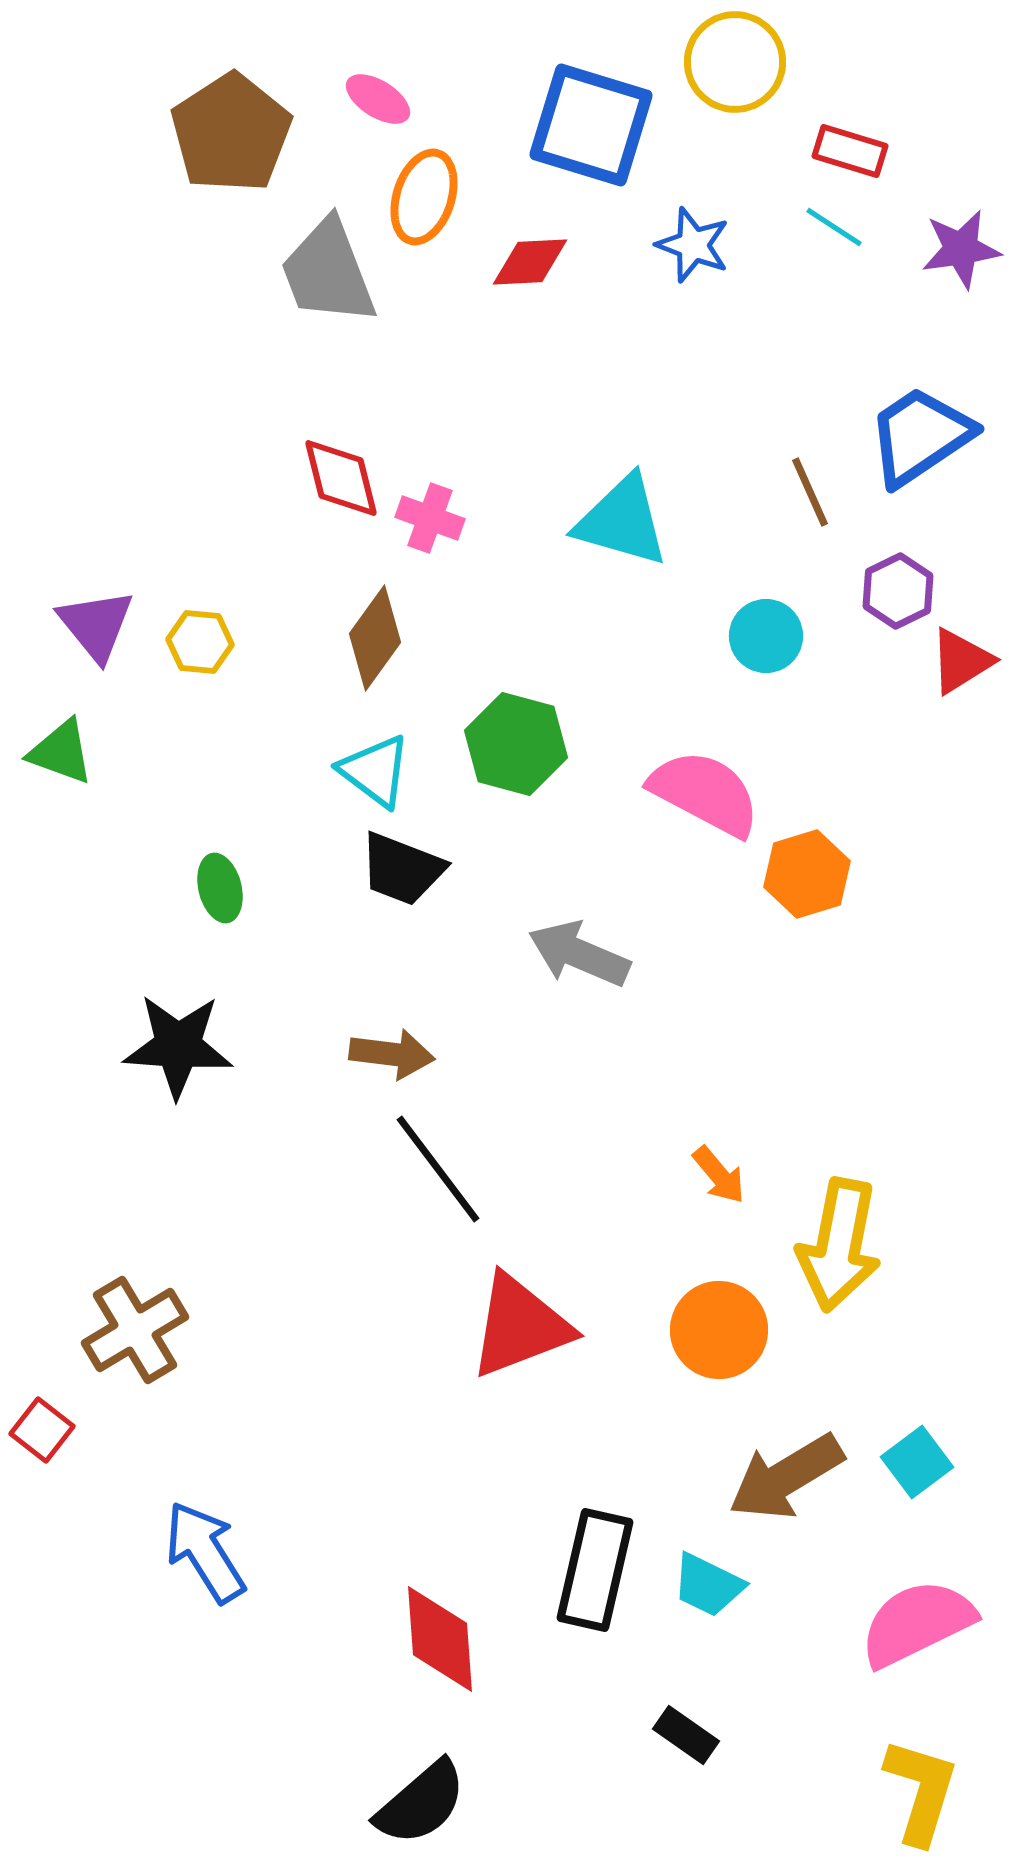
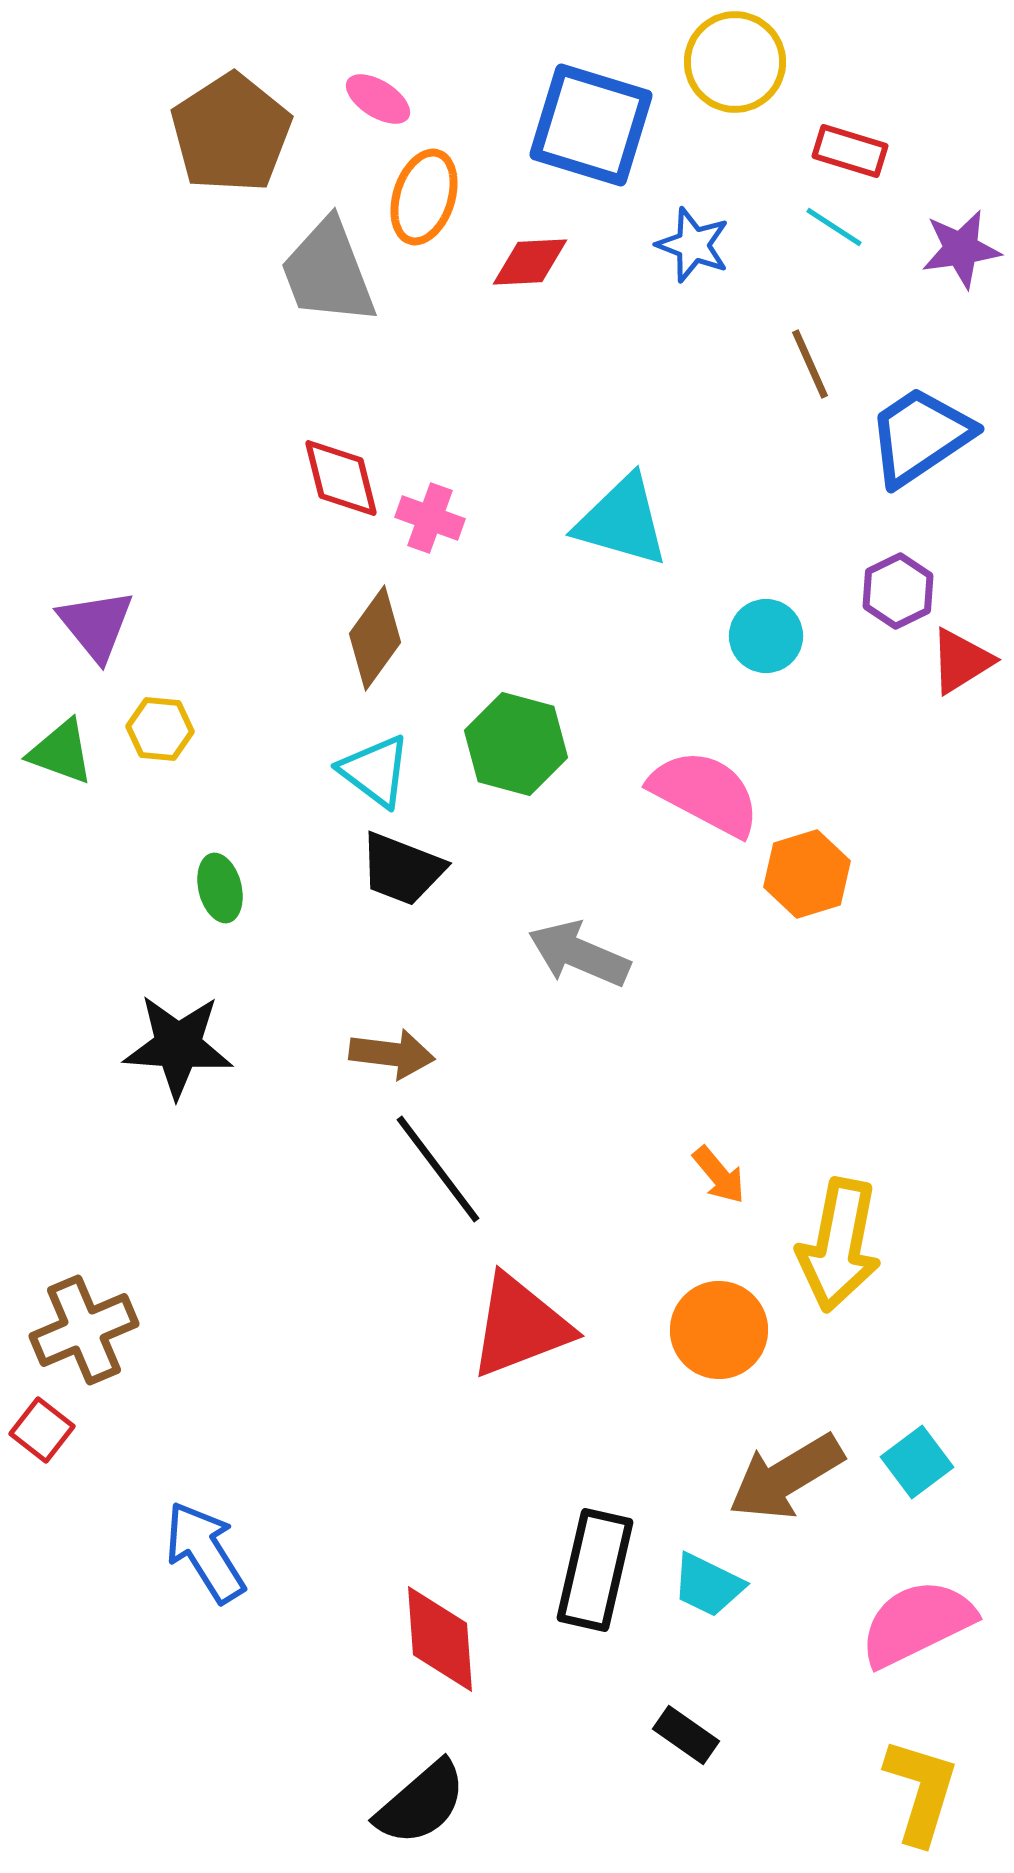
brown line at (810, 492): moved 128 px up
yellow hexagon at (200, 642): moved 40 px left, 87 px down
brown cross at (135, 1330): moved 51 px left; rotated 8 degrees clockwise
